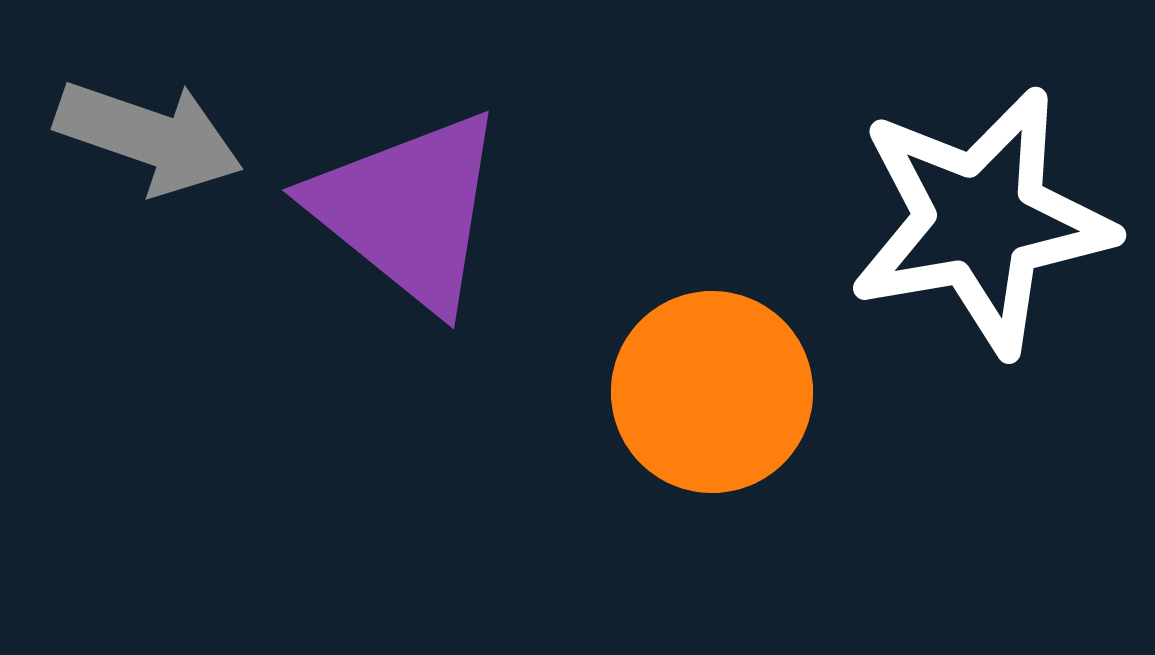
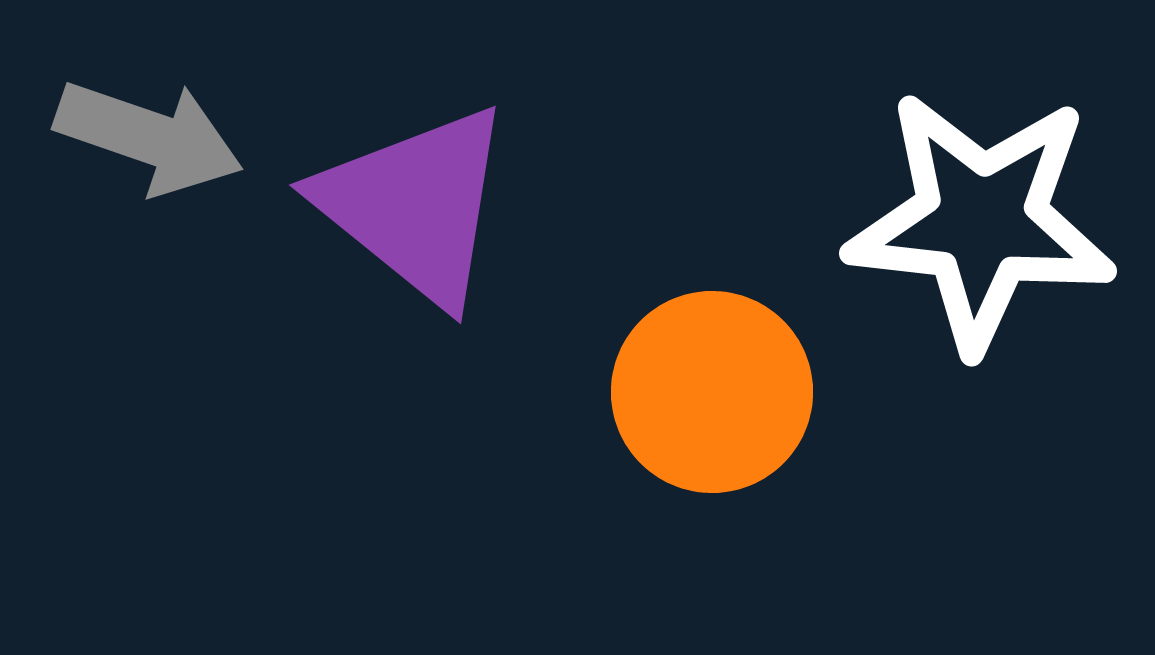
purple triangle: moved 7 px right, 5 px up
white star: rotated 16 degrees clockwise
